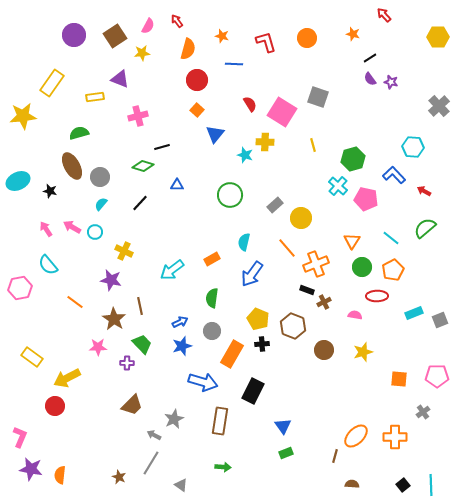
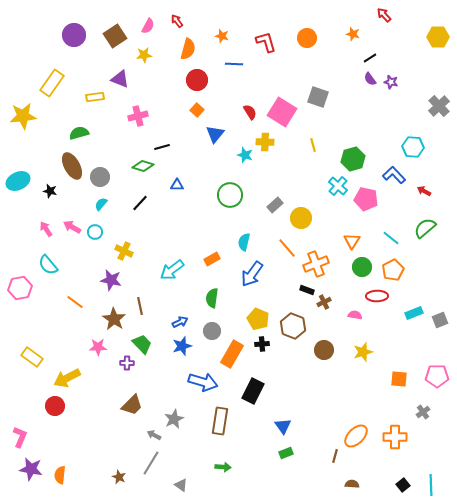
yellow star at (142, 53): moved 2 px right, 2 px down
red semicircle at (250, 104): moved 8 px down
